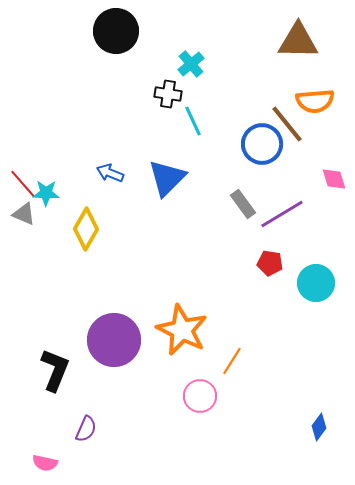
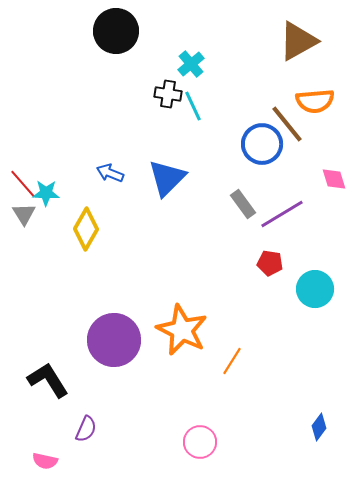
brown triangle: rotated 30 degrees counterclockwise
cyan line: moved 15 px up
gray triangle: rotated 35 degrees clockwise
cyan circle: moved 1 px left, 6 px down
black L-shape: moved 7 px left, 10 px down; rotated 54 degrees counterclockwise
pink circle: moved 46 px down
pink semicircle: moved 2 px up
